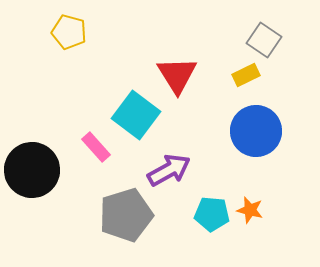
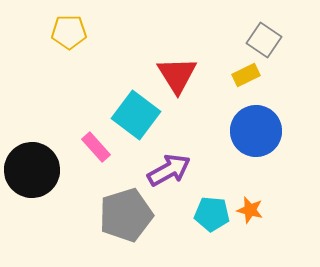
yellow pentagon: rotated 16 degrees counterclockwise
